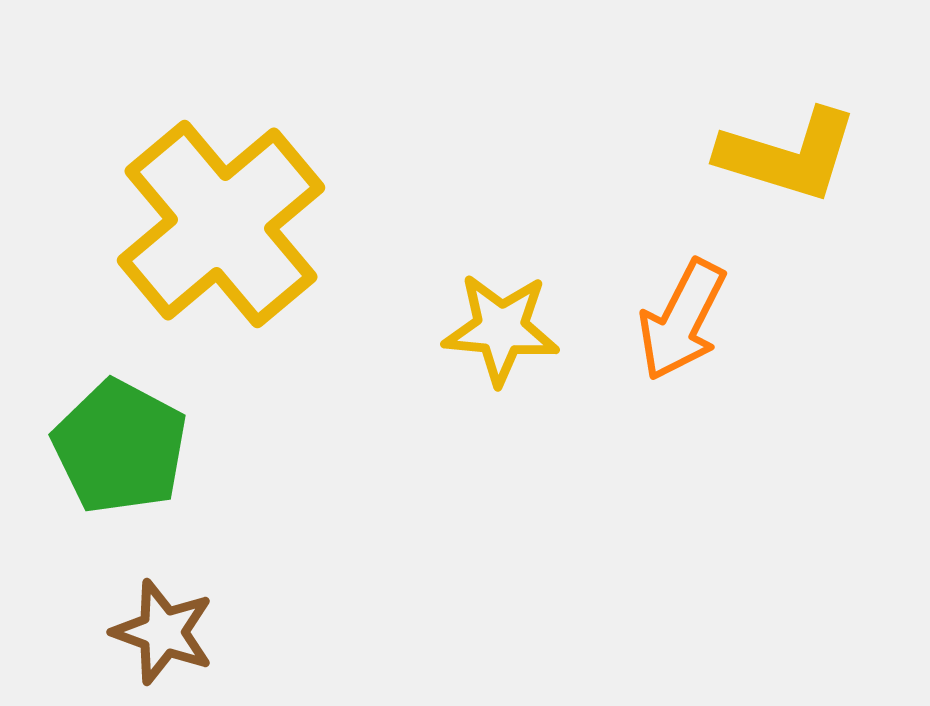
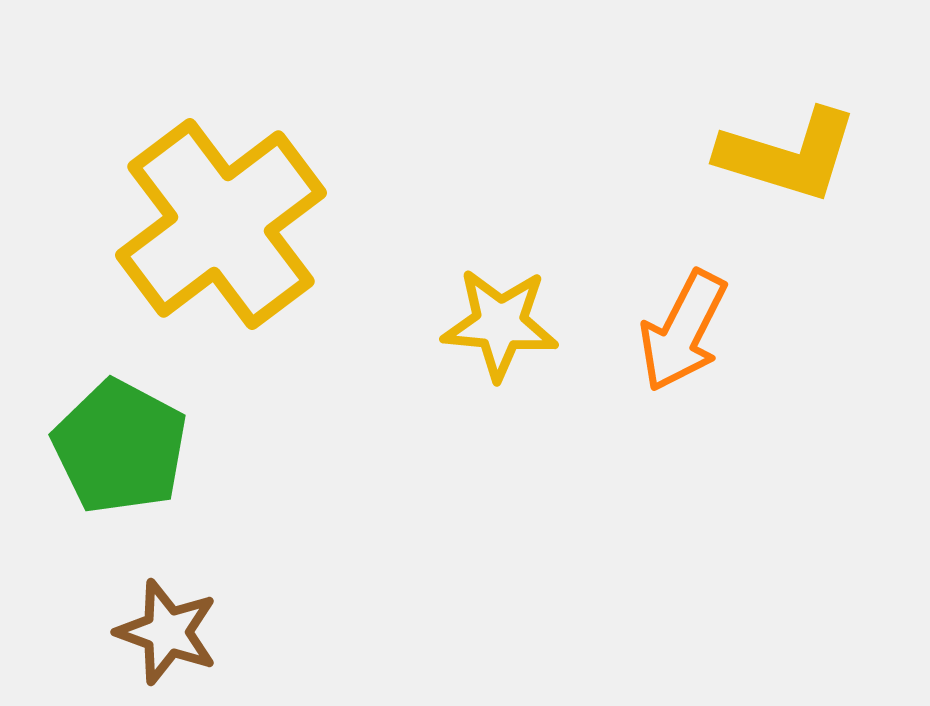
yellow cross: rotated 3 degrees clockwise
orange arrow: moved 1 px right, 11 px down
yellow star: moved 1 px left, 5 px up
brown star: moved 4 px right
